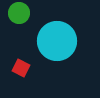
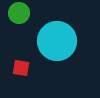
red square: rotated 18 degrees counterclockwise
